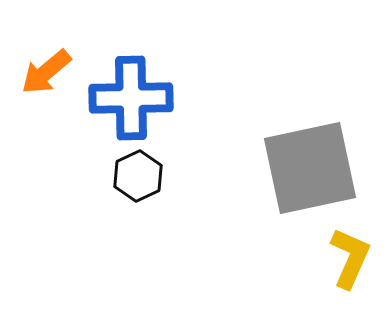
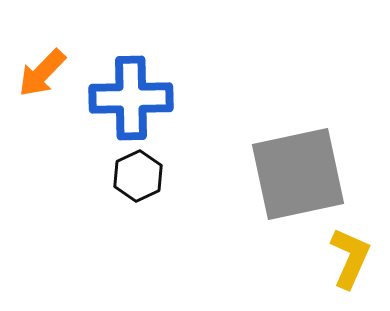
orange arrow: moved 4 px left, 1 px down; rotated 6 degrees counterclockwise
gray square: moved 12 px left, 6 px down
